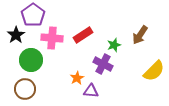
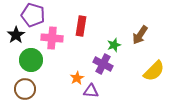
purple pentagon: rotated 20 degrees counterclockwise
red rectangle: moved 2 px left, 9 px up; rotated 48 degrees counterclockwise
